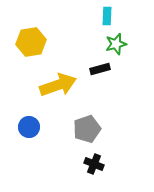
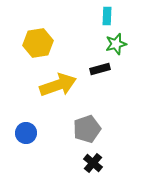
yellow hexagon: moved 7 px right, 1 px down
blue circle: moved 3 px left, 6 px down
black cross: moved 1 px left, 1 px up; rotated 18 degrees clockwise
